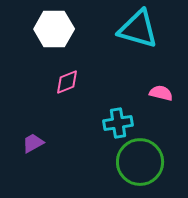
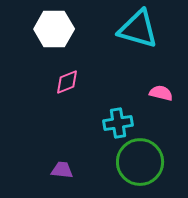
purple trapezoid: moved 29 px right, 27 px down; rotated 35 degrees clockwise
